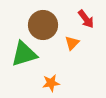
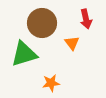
red arrow: rotated 24 degrees clockwise
brown circle: moved 1 px left, 2 px up
orange triangle: rotated 21 degrees counterclockwise
